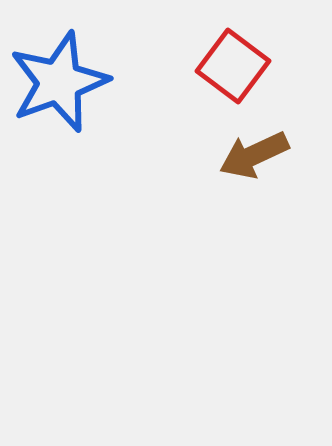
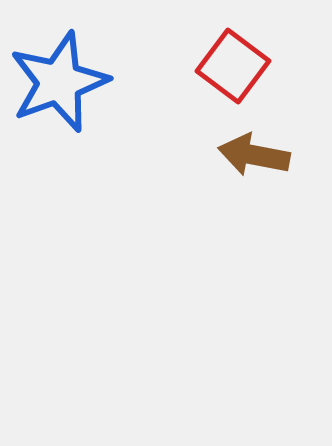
brown arrow: rotated 36 degrees clockwise
